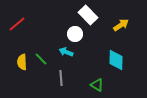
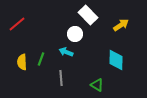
green line: rotated 64 degrees clockwise
